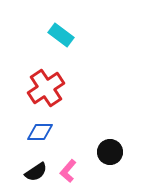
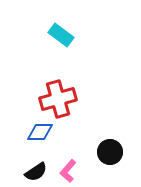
red cross: moved 12 px right, 11 px down; rotated 18 degrees clockwise
